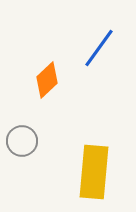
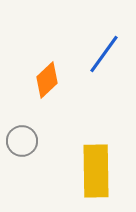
blue line: moved 5 px right, 6 px down
yellow rectangle: moved 2 px right, 1 px up; rotated 6 degrees counterclockwise
